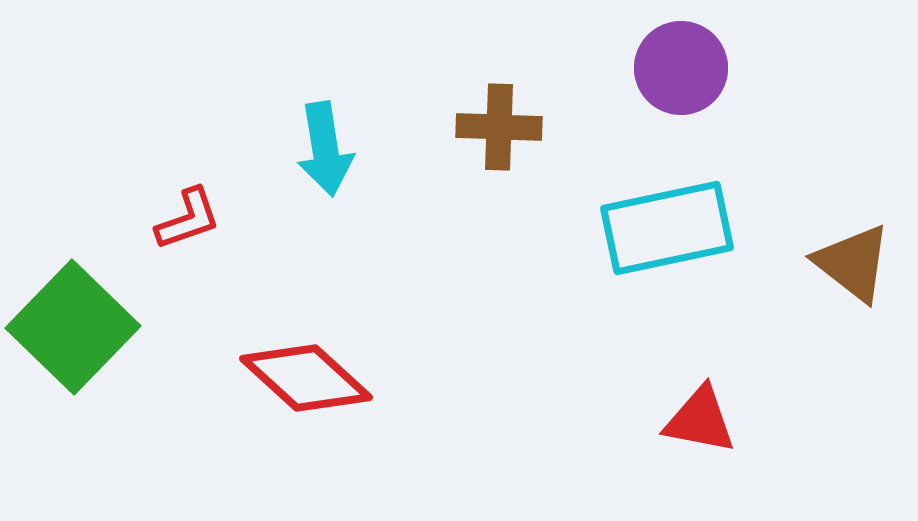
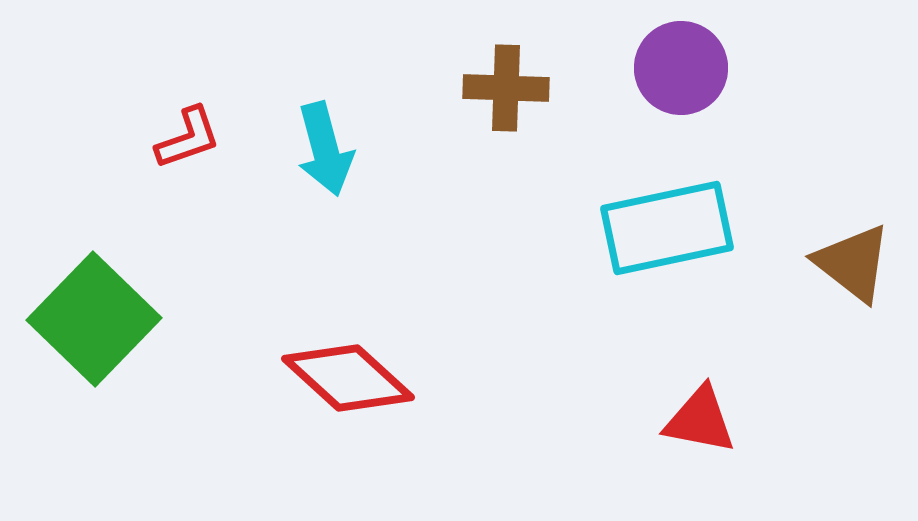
brown cross: moved 7 px right, 39 px up
cyan arrow: rotated 6 degrees counterclockwise
red L-shape: moved 81 px up
green square: moved 21 px right, 8 px up
red diamond: moved 42 px right
